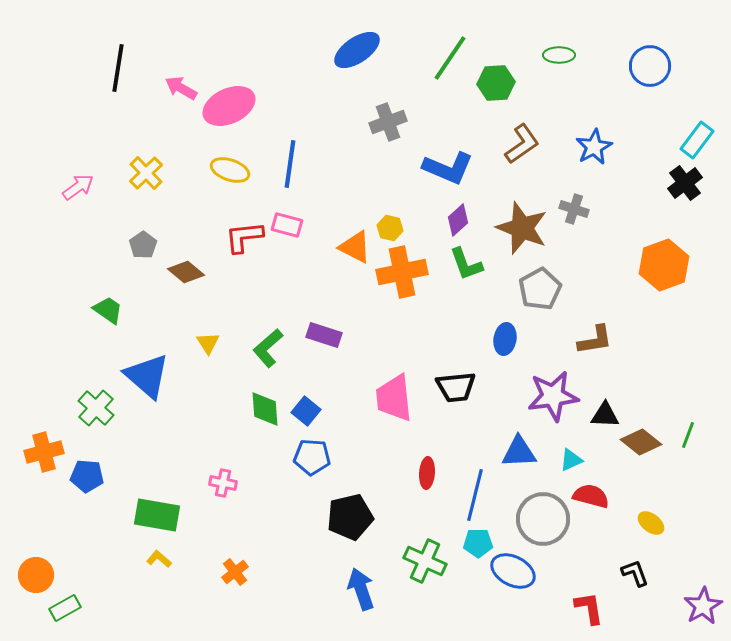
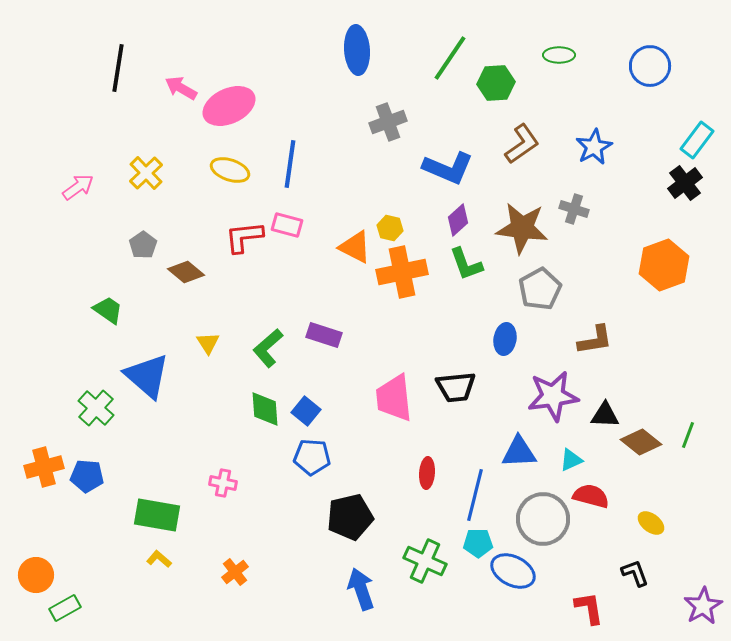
blue ellipse at (357, 50): rotated 60 degrees counterclockwise
brown star at (522, 228): rotated 14 degrees counterclockwise
orange cross at (44, 452): moved 15 px down
